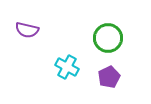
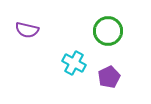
green circle: moved 7 px up
cyan cross: moved 7 px right, 4 px up
